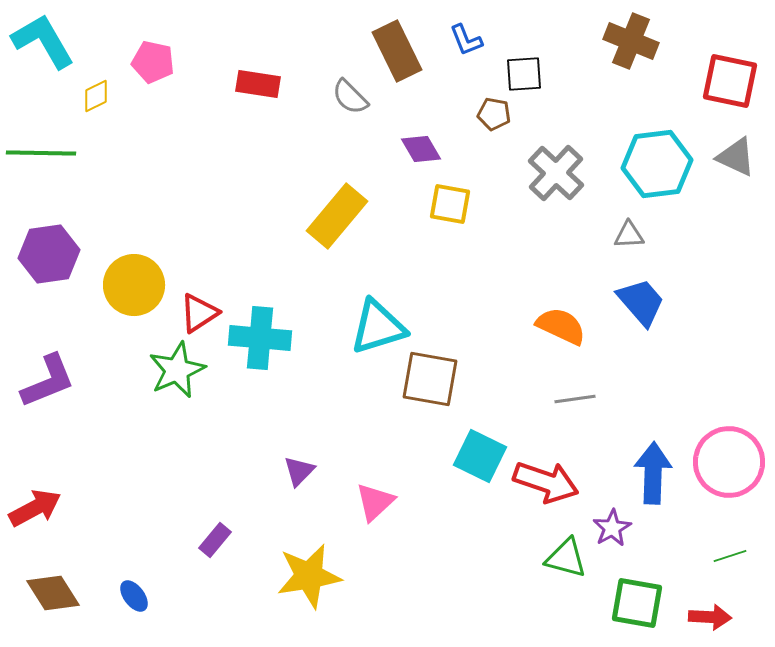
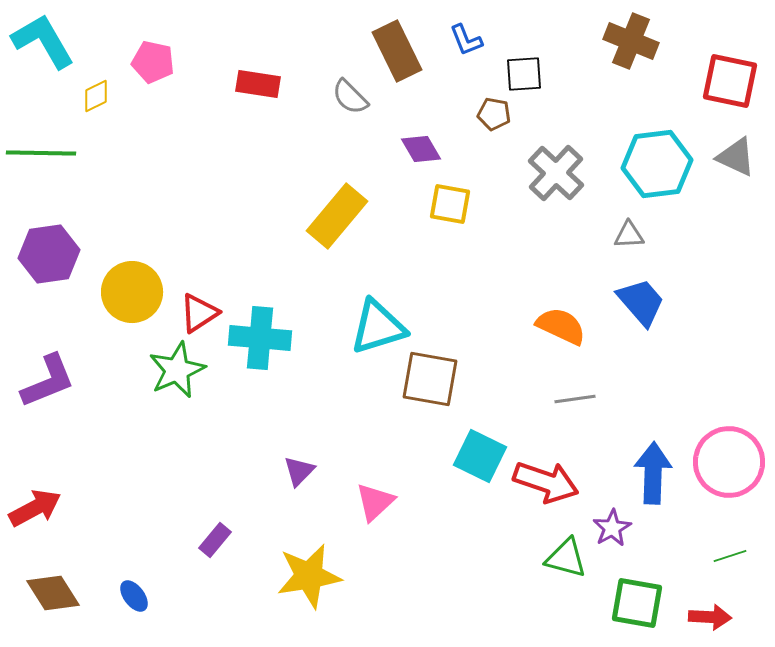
yellow circle at (134, 285): moved 2 px left, 7 px down
